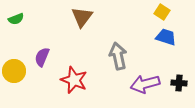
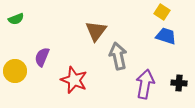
brown triangle: moved 14 px right, 14 px down
blue trapezoid: moved 1 px up
yellow circle: moved 1 px right
purple arrow: rotated 116 degrees clockwise
